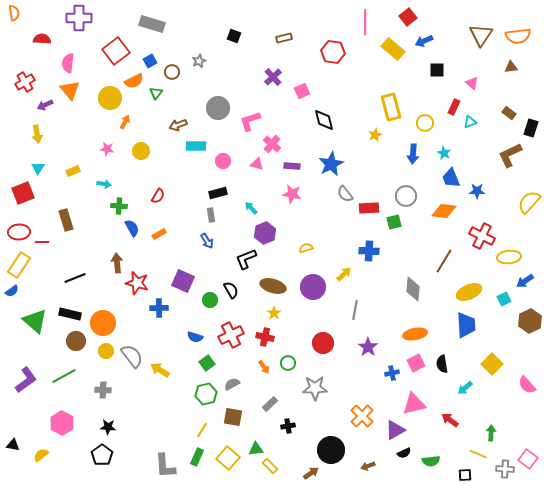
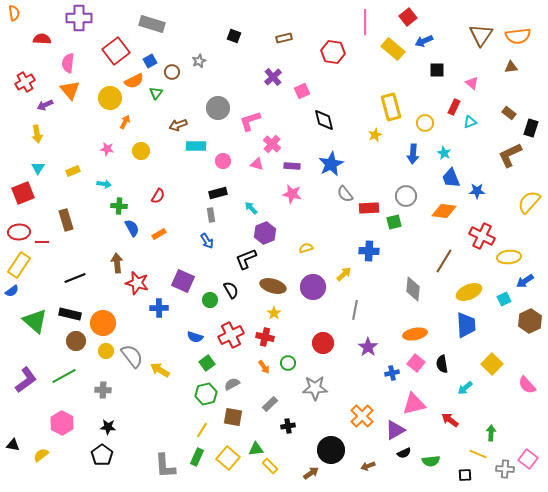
pink square at (416, 363): rotated 24 degrees counterclockwise
